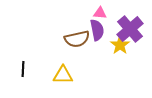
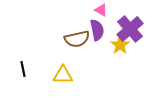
pink triangle: moved 1 px right, 3 px up; rotated 24 degrees clockwise
black line: rotated 14 degrees counterclockwise
